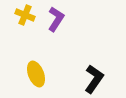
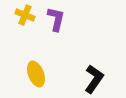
purple L-shape: rotated 20 degrees counterclockwise
